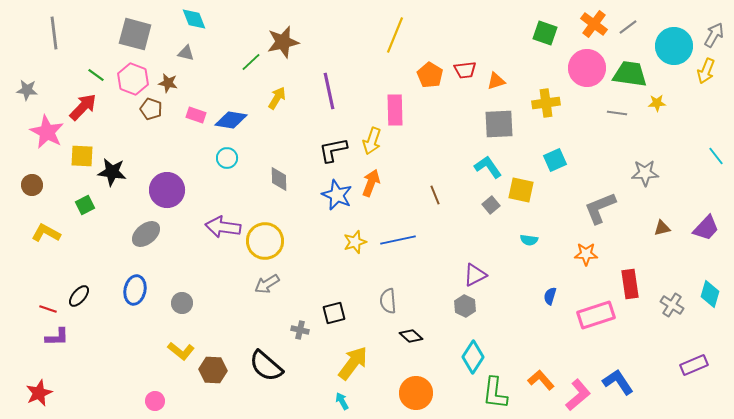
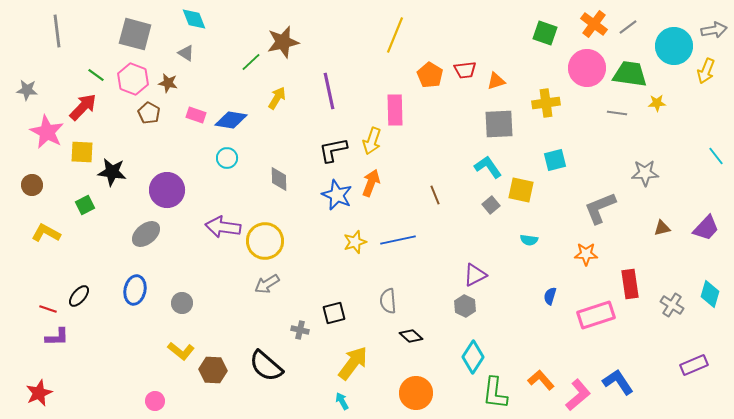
gray line at (54, 33): moved 3 px right, 2 px up
gray arrow at (714, 35): moved 5 px up; rotated 50 degrees clockwise
gray triangle at (186, 53): rotated 18 degrees clockwise
brown pentagon at (151, 109): moved 2 px left, 4 px down; rotated 10 degrees clockwise
yellow square at (82, 156): moved 4 px up
cyan square at (555, 160): rotated 10 degrees clockwise
